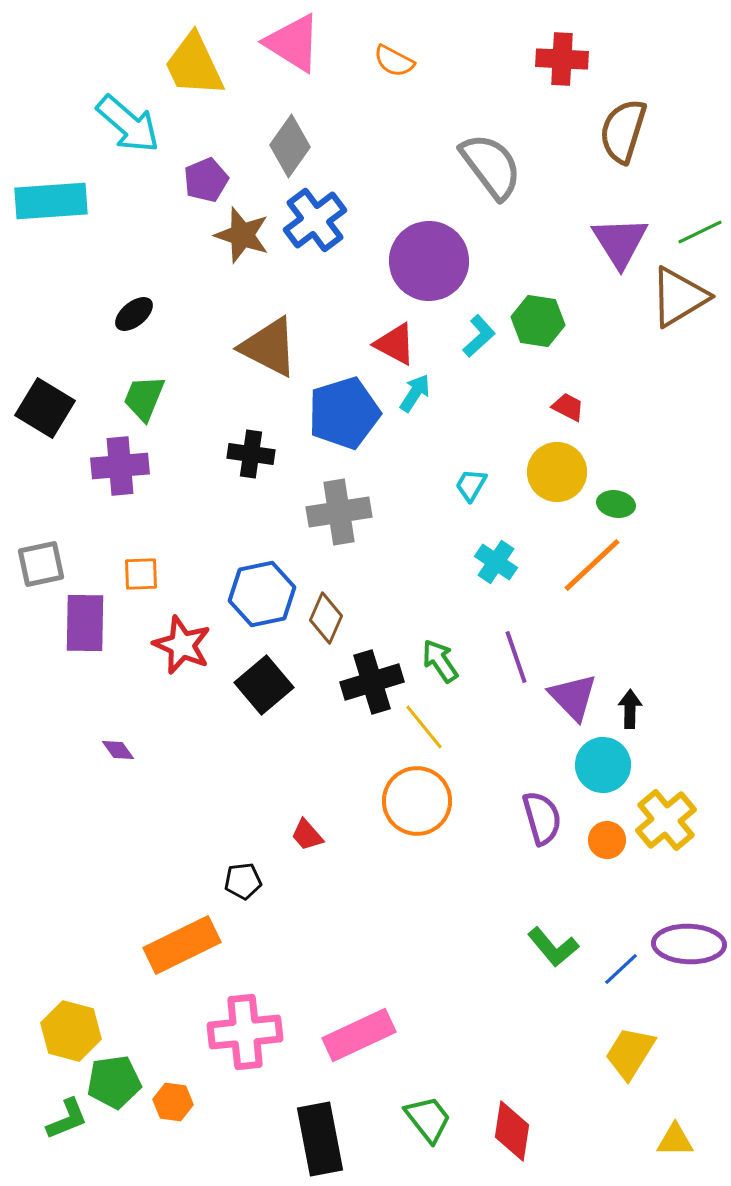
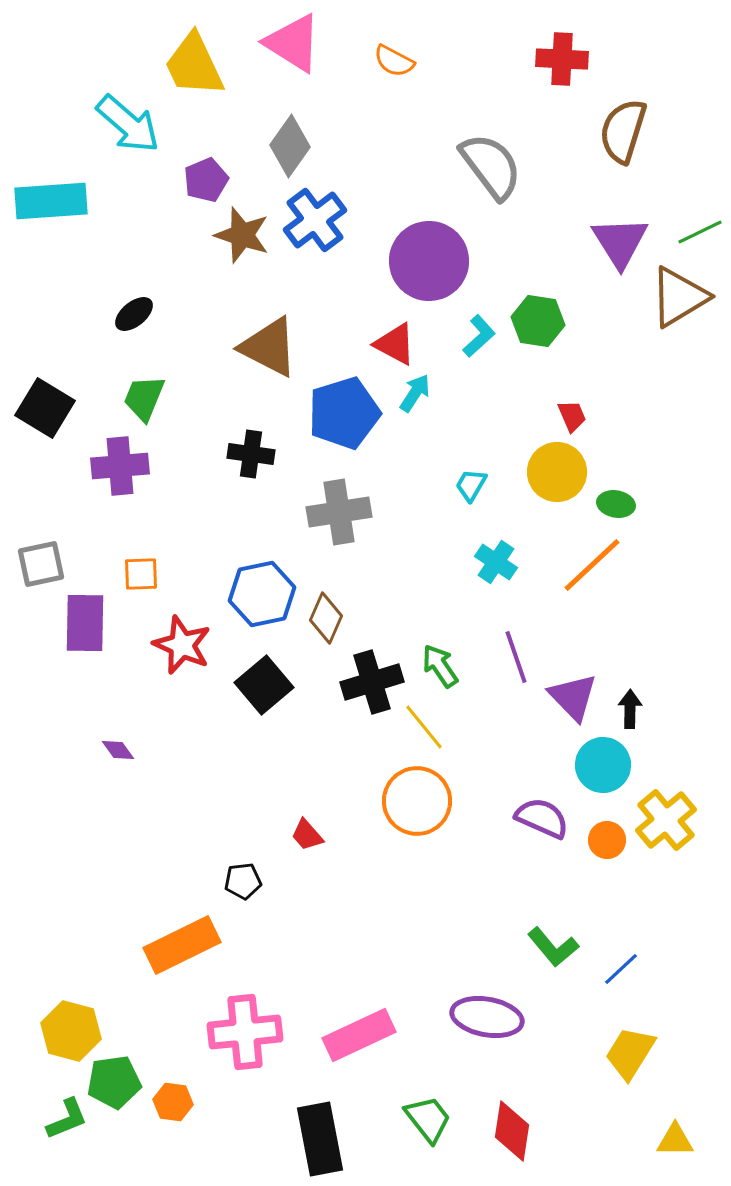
red trapezoid at (568, 407): moved 4 px right, 9 px down; rotated 40 degrees clockwise
green arrow at (440, 661): moved 5 px down
purple semicircle at (542, 818): rotated 50 degrees counterclockwise
purple ellipse at (689, 944): moved 202 px left, 73 px down; rotated 8 degrees clockwise
